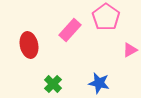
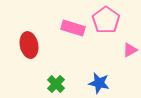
pink pentagon: moved 3 px down
pink rectangle: moved 3 px right, 2 px up; rotated 65 degrees clockwise
green cross: moved 3 px right
